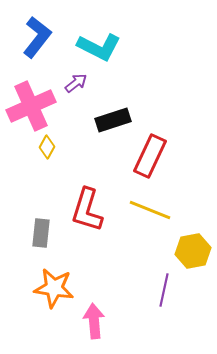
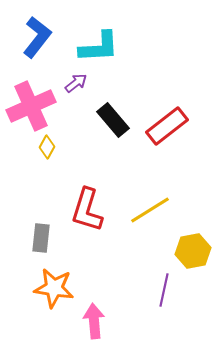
cyan L-shape: rotated 30 degrees counterclockwise
black rectangle: rotated 68 degrees clockwise
red rectangle: moved 17 px right, 30 px up; rotated 27 degrees clockwise
yellow line: rotated 54 degrees counterclockwise
gray rectangle: moved 5 px down
